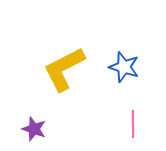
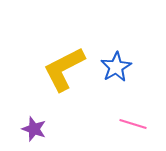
blue star: moved 8 px left; rotated 24 degrees clockwise
pink line: rotated 72 degrees counterclockwise
